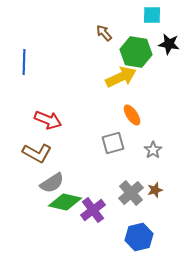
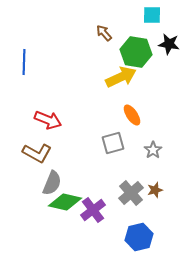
gray semicircle: rotated 35 degrees counterclockwise
